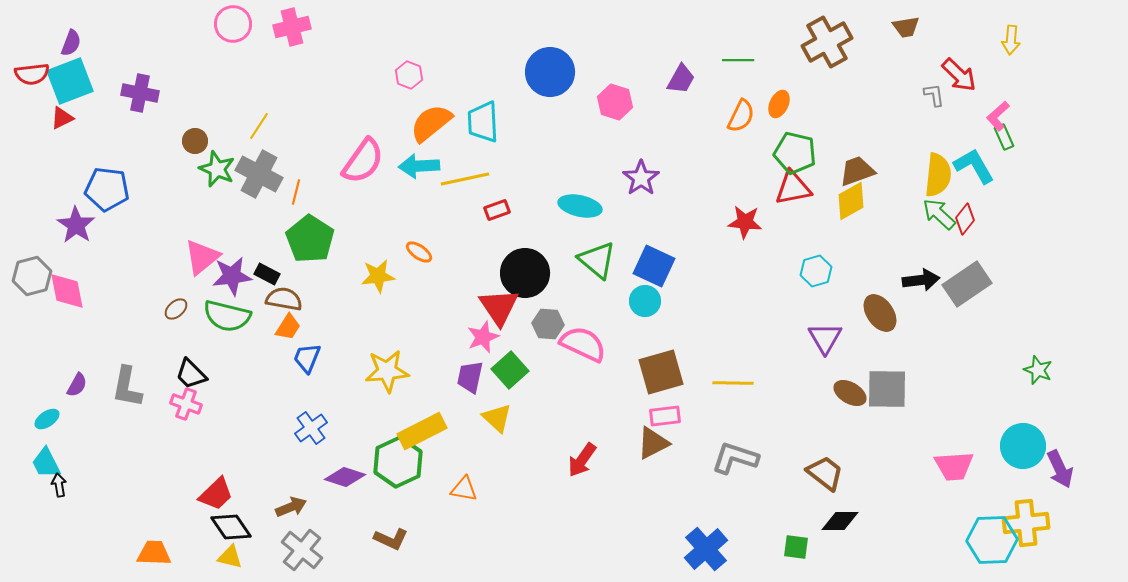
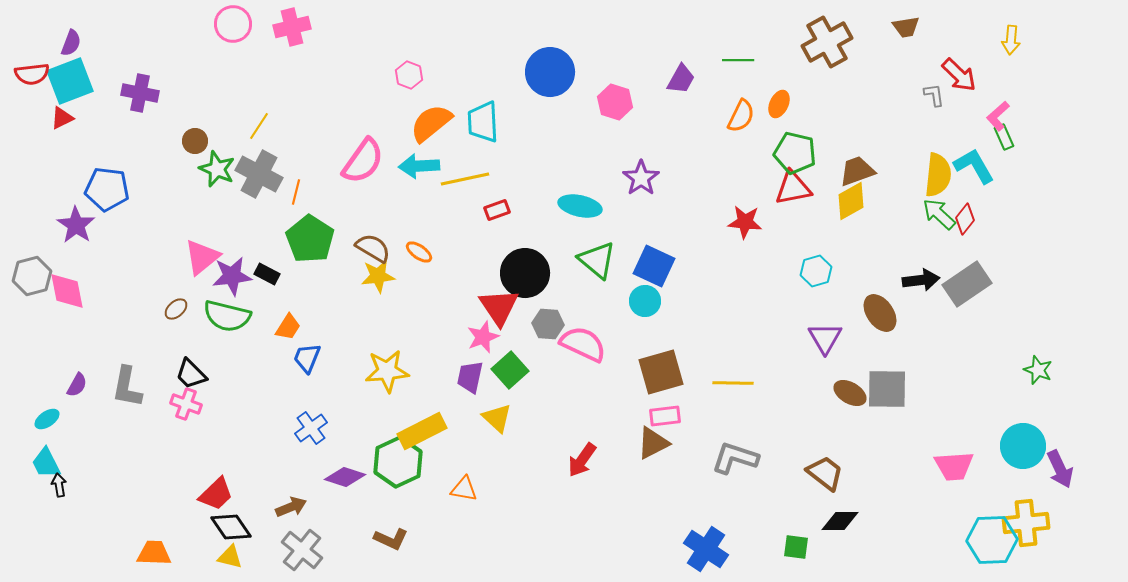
brown semicircle at (284, 299): moved 89 px right, 51 px up; rotated 21 degrees clockwise
blue cross at (706, 549): rotated 15 degrees counterclockwise
